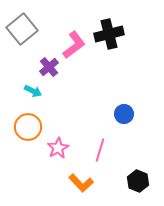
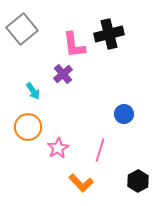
pink L-shape: rotated 120 degrees clockwise
purple cross: moved 14 px right, 7 px down
cyan arrow: rotated 30 degrees clockwise
black hexagon: rotated 10 degrees clockwise
